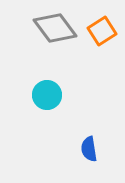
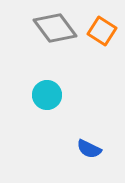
orange square: rotated 24 degrees counterclockwise
blue semicircle: rotated 55 degrees counterclockwise
